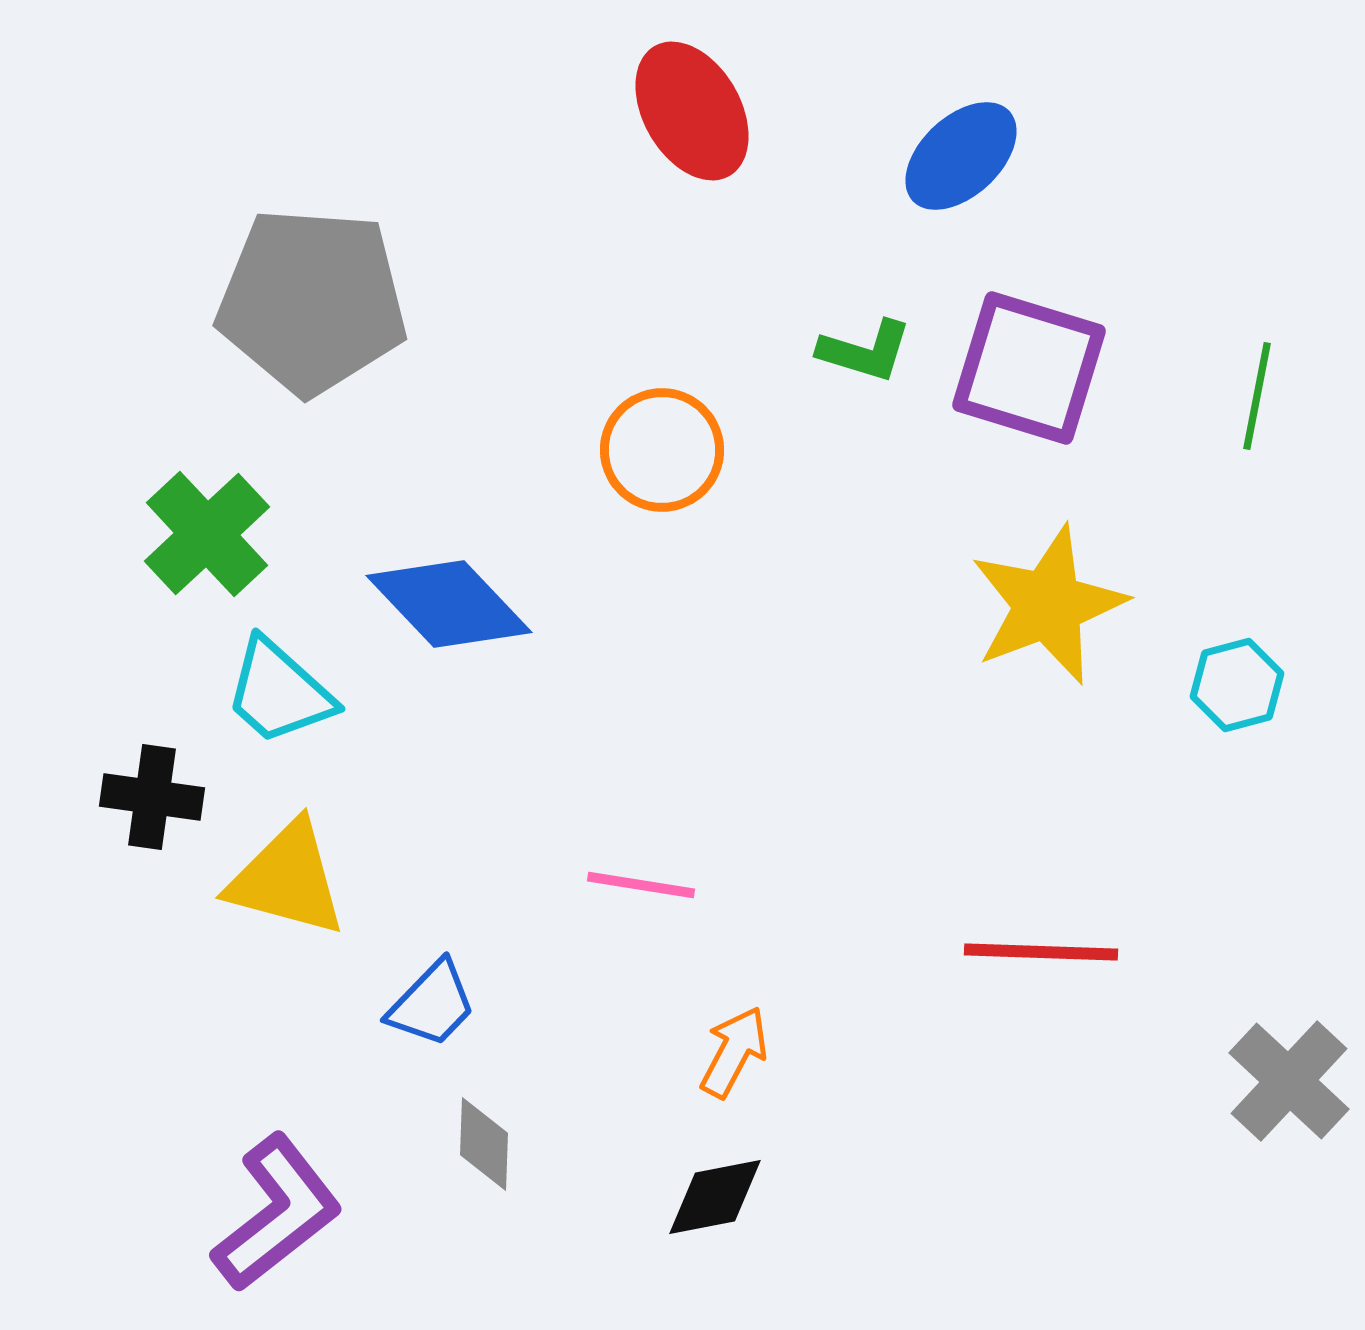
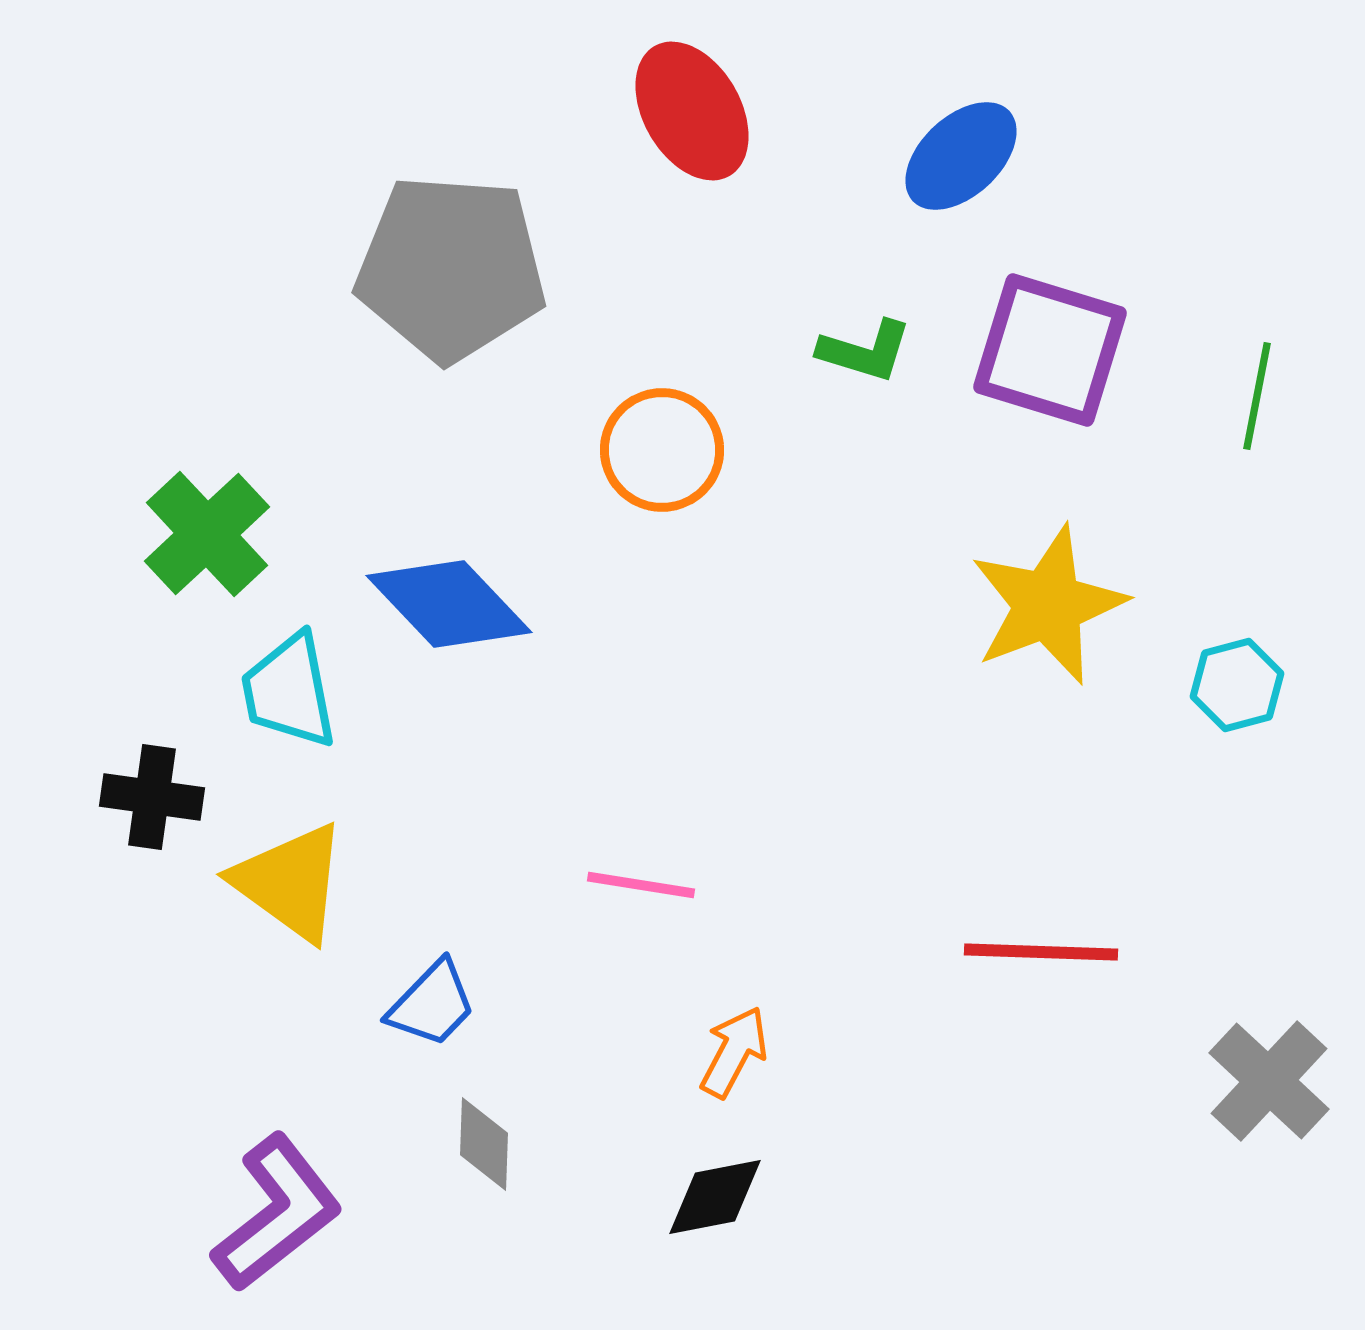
gray pentagon: moved 139 px right, 33 px up
purple square: moved 21 px right, 18 px up
cyan trapezoid: moved 10 px right, 1 px up; rotated 37 degrees clockwise
yellow triangle: moved 3 px right, 3 px down; rotated 21 degrees clockwise
gray cross: moved 20 px left
